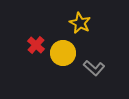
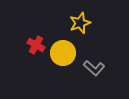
yellow star: rotated 25 degrees clockwise
red cross: rotated 12 degrees counterclockwise
